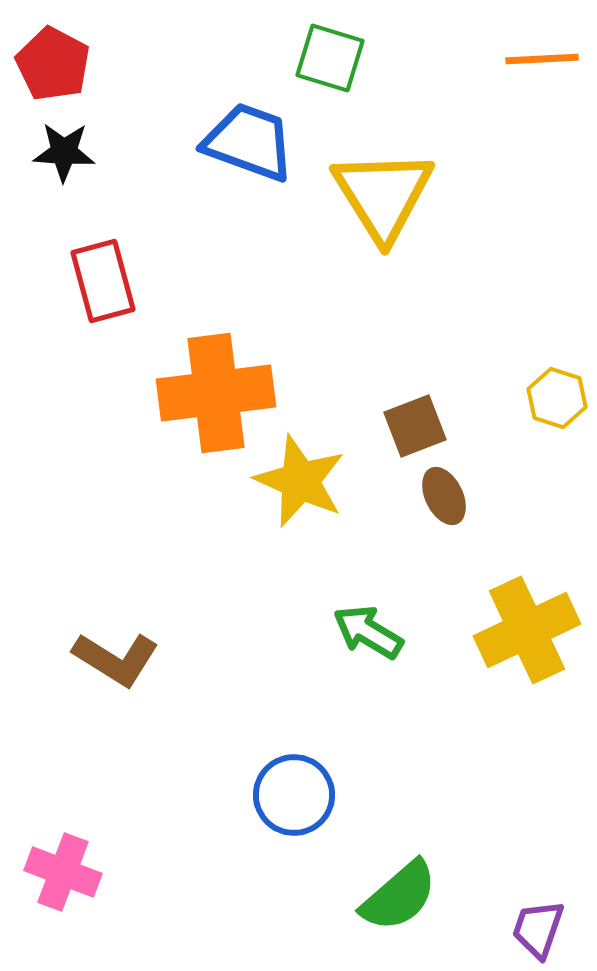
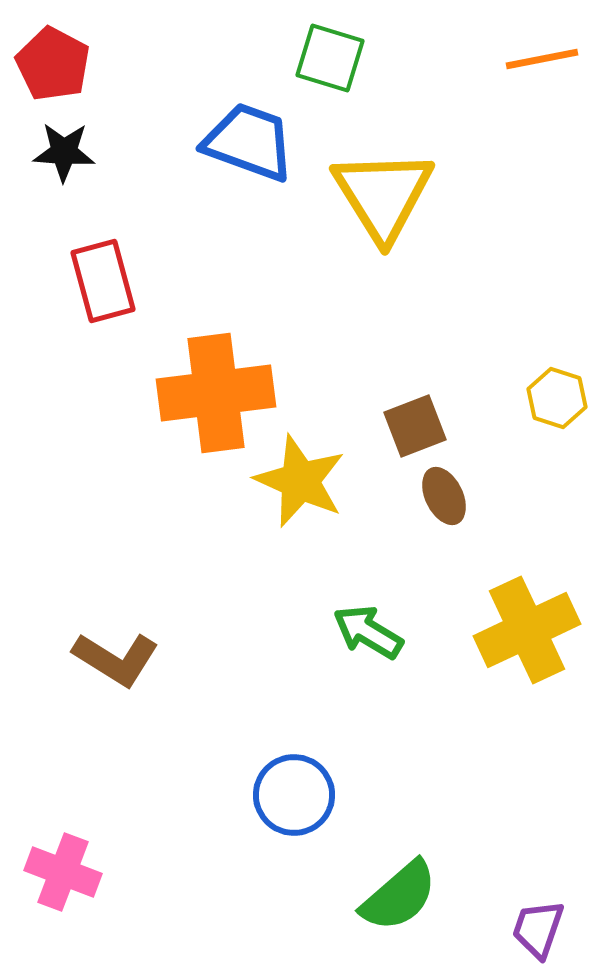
orange line: rotated 8 degrees counterclockwise
